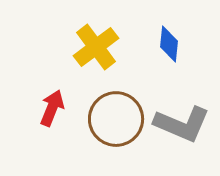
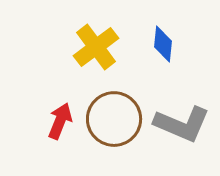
blue diamond: moved 6 px left
red arrow: moved 8 px right, 13 px down
brown circle: moved 2 px left
